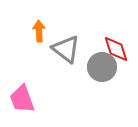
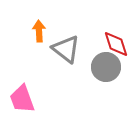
red diamond: moved 5 px up
gray circle: moved 4 px right
